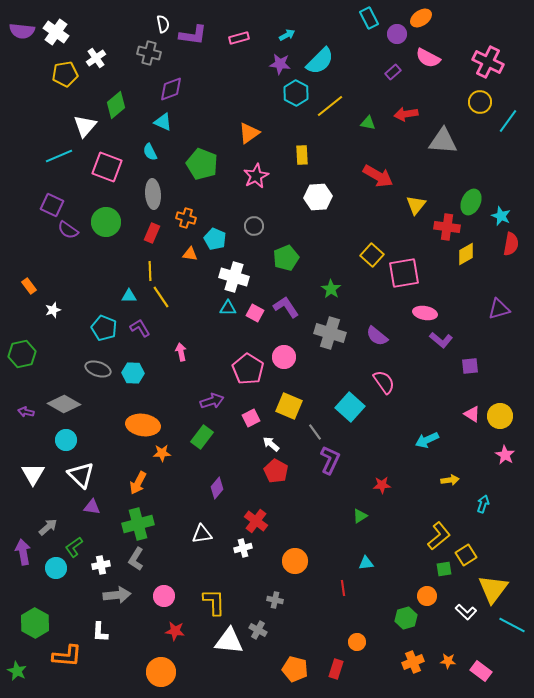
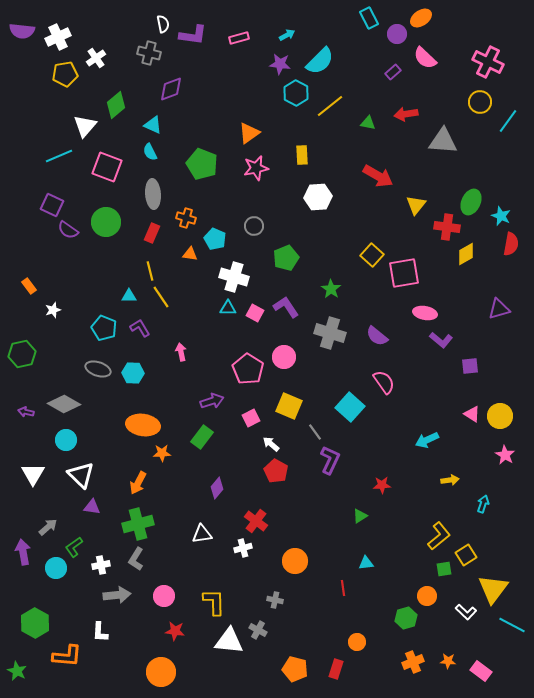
white cross at (56, 32): moved 2 px right, 5 px down; rotated 30 degrees clockwise
pink semicircle at (428, 58): moved 3 px left; rotated 15 degrees clockwise
cyan triangle at (163, 122): moved 10 px left, 3 px down
pink star at (256, 176): moved 8 px up; rotated 15 degrees clockwise
yellow line at (150, 271): rotated 12 degrees counterclockwise
